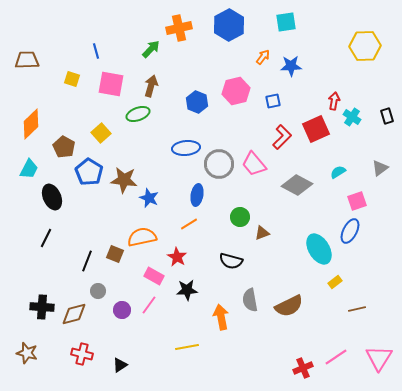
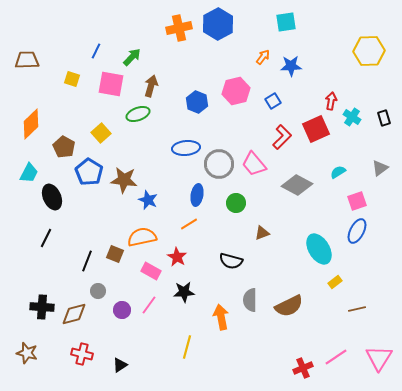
blue hexagon at (229, 25): moved 11 px left, 1 px up
yellow hexagon at (365, 46): moved 4 px right, 5 px down
green arrow at (151, 49): moved 19 px left, 8 px down
blue line at (96, 51): rotated 42 degrees clockwise
blue square at (273, 101): rotated 21 degrees counterclockwise
red arrow at (334, 101): moved 3 px left
black rectangle at (387, 116): moved 3 px left, 2 px down
cyan trapezoid at (29, 169): moved 4 px down
blue star at (149, 198): moved 1 px left, 2 px down
green circle at (240, 217): moved 4 px left, 14 px up
blue ellipse at (350, 231): moved 7 px right
pink rectangle at (154, 276): moved 3 px left, 5 px up
black star at (187, 290): moved 3 px left, 2 px down
gray semicircle at (250, 300): rotated 10 degrees clockwise
yellow line at (187, 347): rotated 65 degrees counterclockwise
